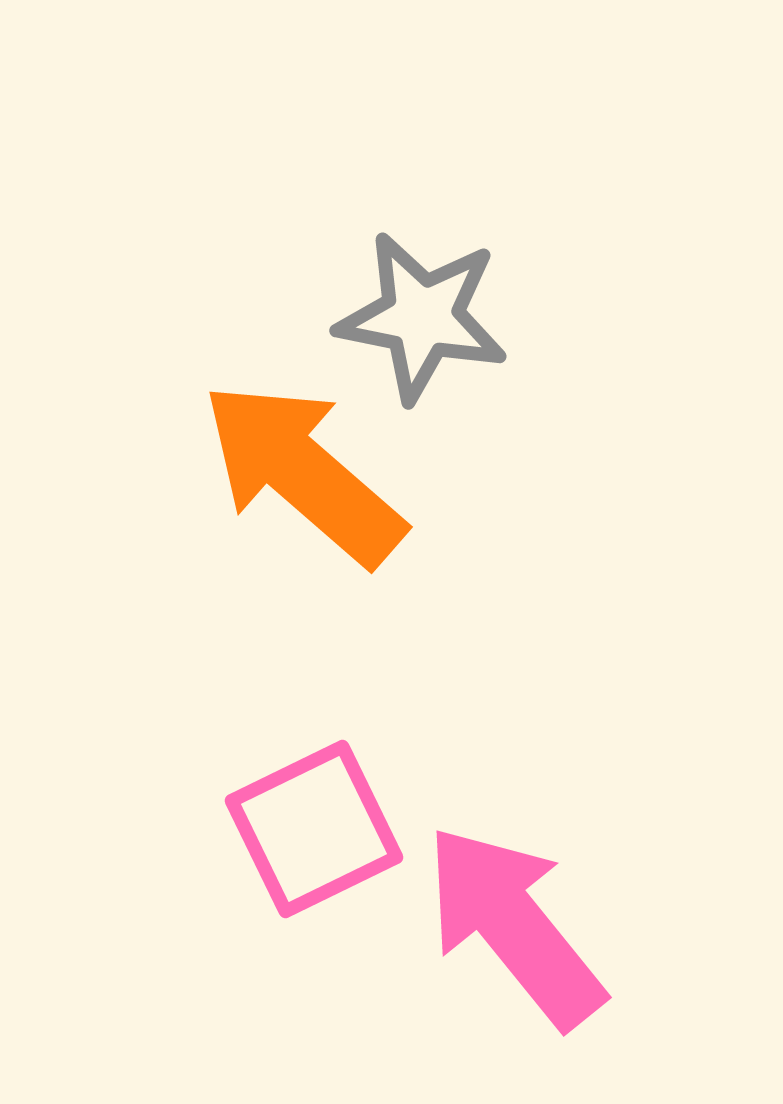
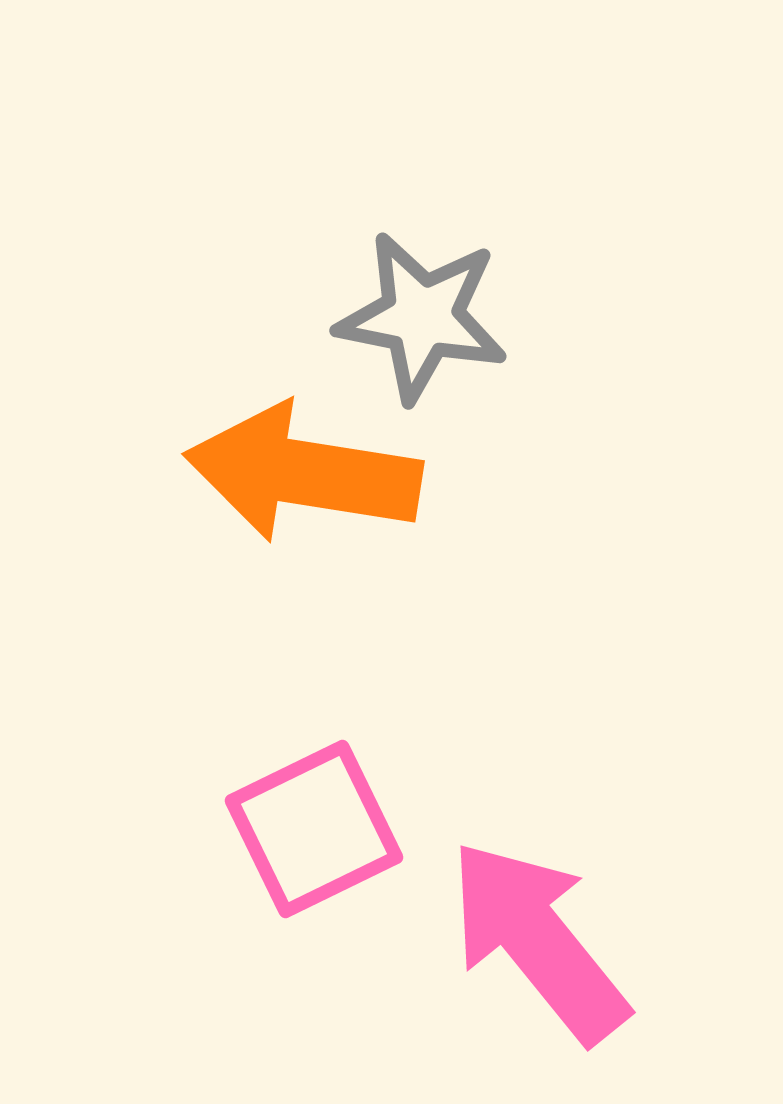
orange arrow: rotated 32 degrees counterclockwise
pink arrow: moved 24 px right, 15 px down
